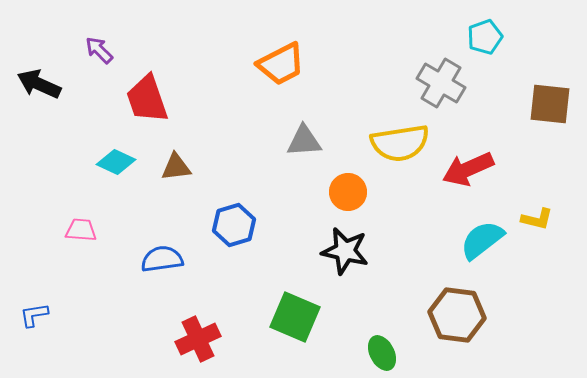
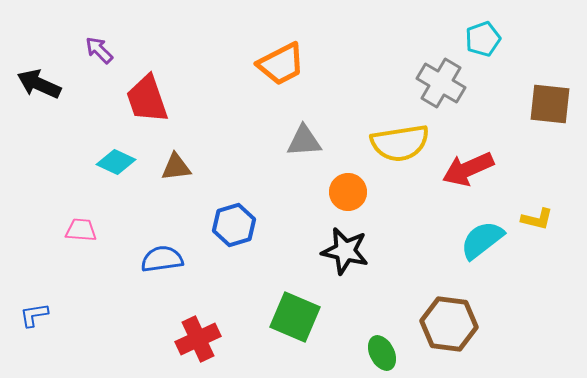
cyan pentagon: moved 2 px left, 2 px down
brown hexagon: moved 8 px left, 9 px down
